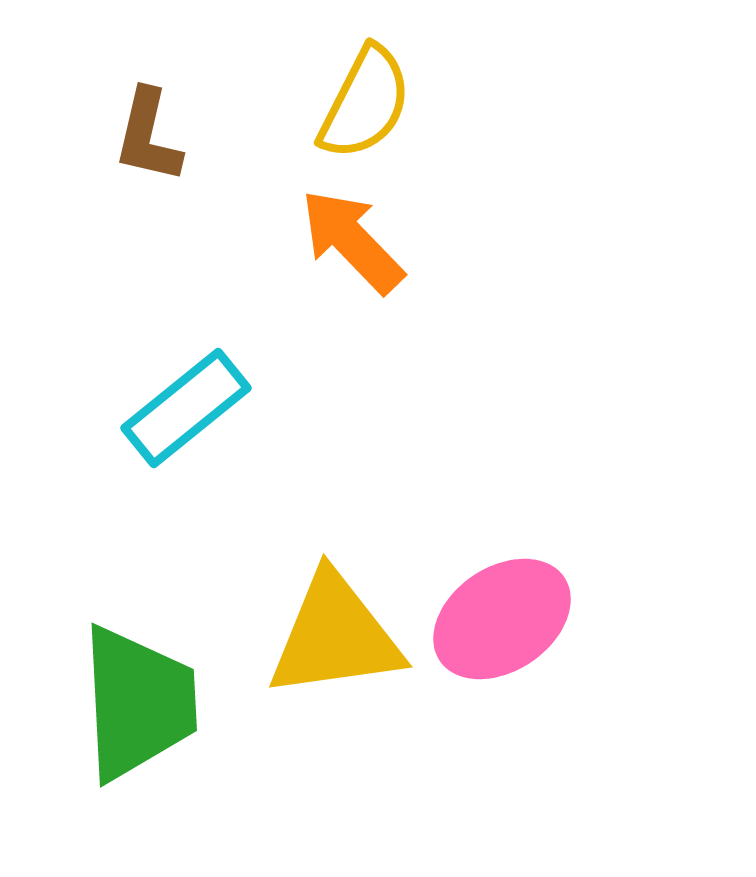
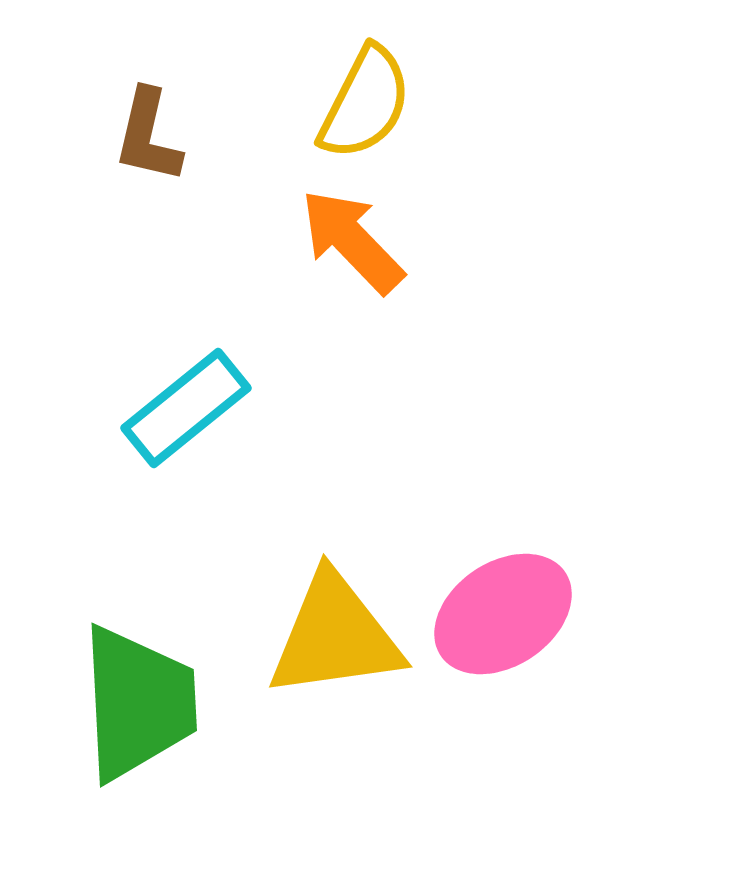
pink ellipse: moved 1 px right, 5 px up
